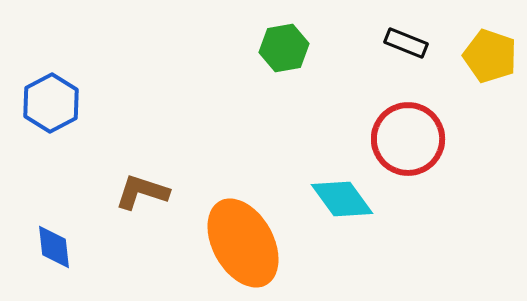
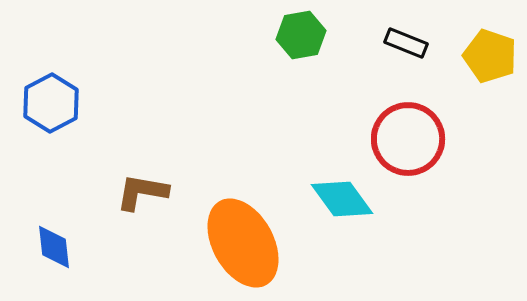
green hexagon: moved 17 px right, 13 px up
brown L-shape: rotated 8 degrees counterclockwise
